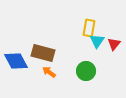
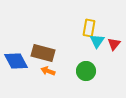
orange arrow: moved 1 px left, 1 px up; rotated 16 degrees counterclockwise
